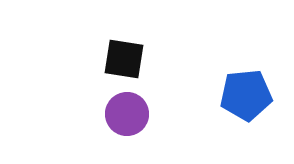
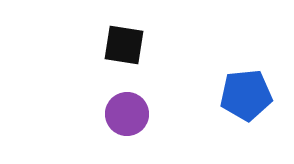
black square: moved 14 px up
